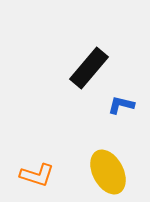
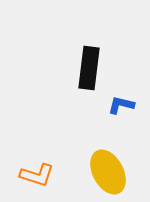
black rectangle: rotated 33 degrees counterclockwise
